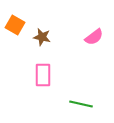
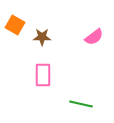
brown star: rotated 12 degrees counterclockwise
